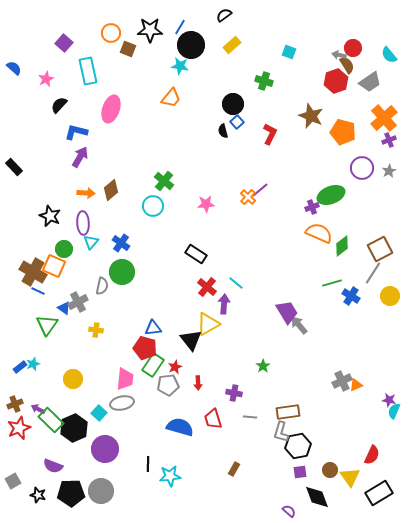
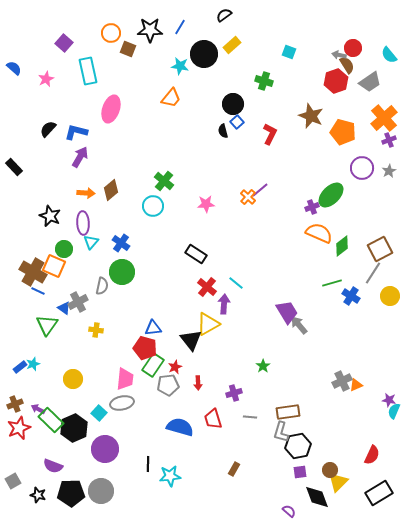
black circle at (191, 45): moved 13 px right, 9 px down
black semicircle at (59, 105): moved 11 px left, 24 px down
green ellipse at (331, 195): rotated 24 degrees counterclockwise
purple cross at (234, 393): rotated 28 degrees counterclockwise
yellow triangle at (350, 477): moved 12 px left, 5 px down; rotated 20 degrees clockwise
